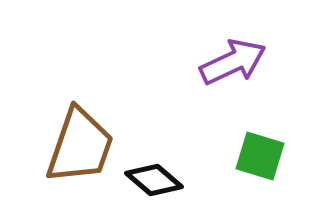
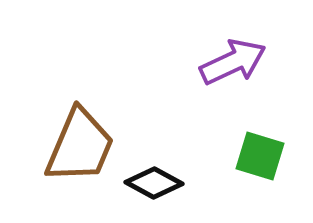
brown trapezoid: rotated 4 degrees clockwise
black diamond: moved 3 px down; rotated 12 degrees counterclockwise
